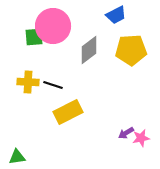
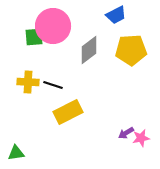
green triangle: moved 1 px left, 4 px up
